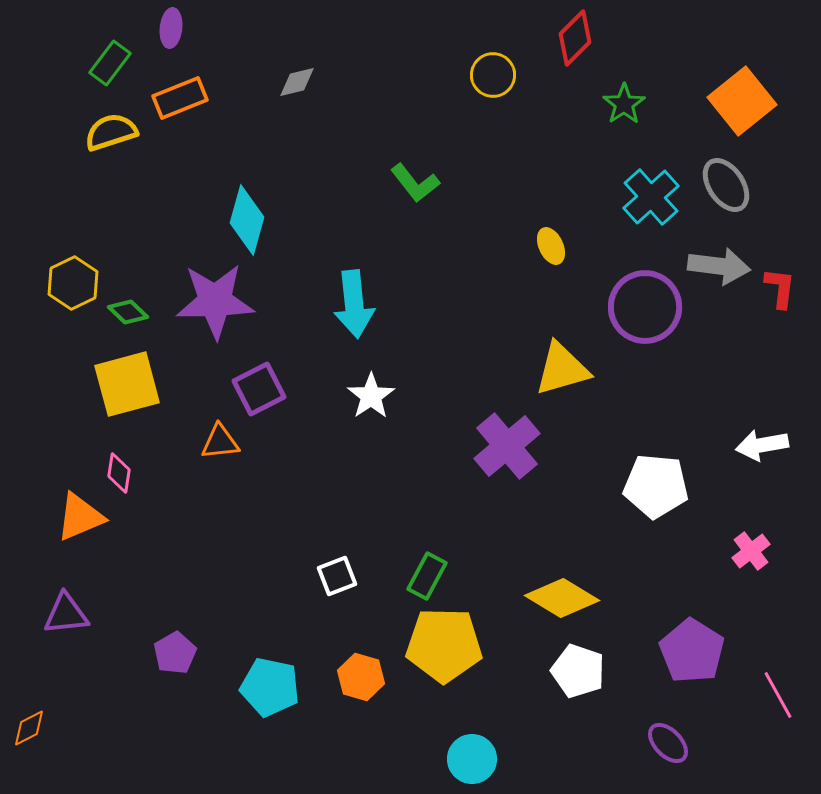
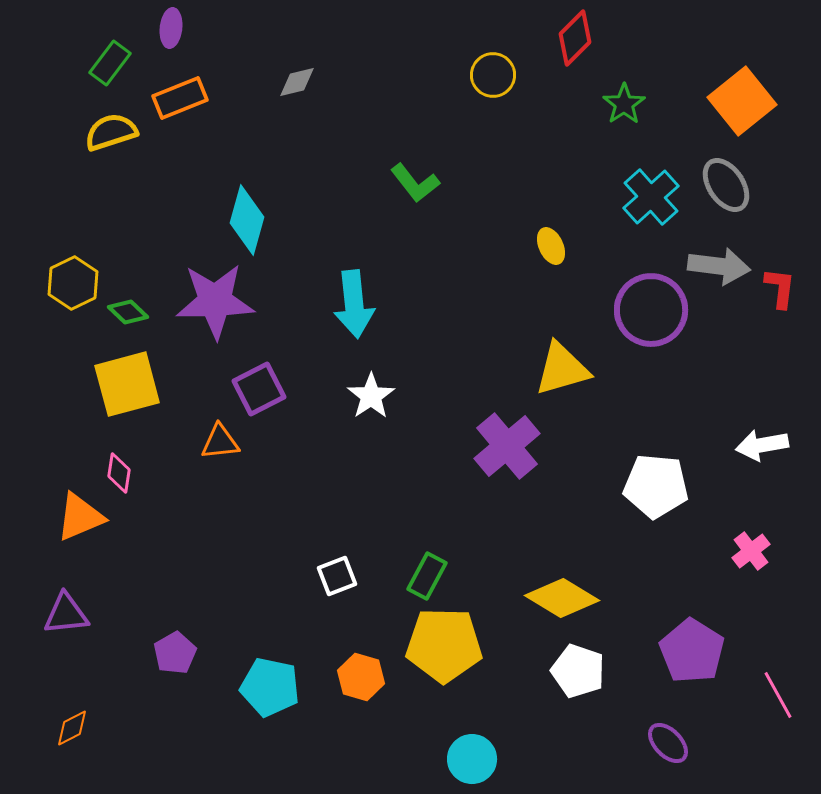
purple circle at (645, 307): moved 6 px right, 3 px down
orange diamond at (29, 728): moved 43 px right
